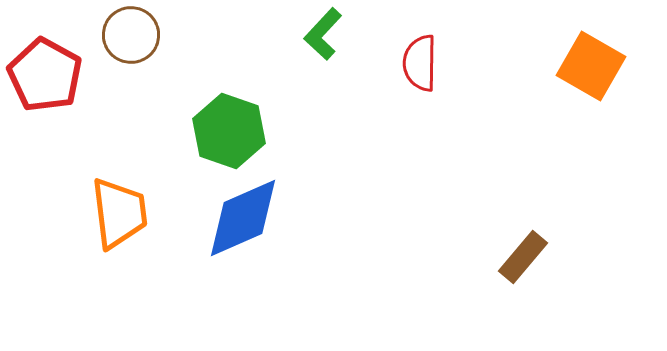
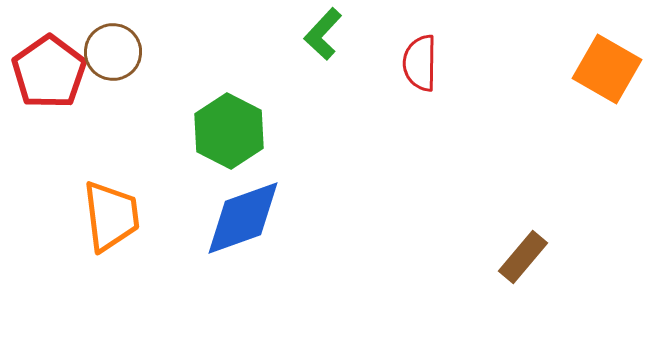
brown circle: moved 18 px left, 17 px down
orange square: moved 16 px right, 3 px down
red pentagon: moved 4 px right, 3 px up; rotated 8 degrees clockwise
green hexagon: rotated 8 degrees clockwise
orange trapezoid: moved 8 px left, 3 px down
blue diamond: rotated 4 degrees clockwise
